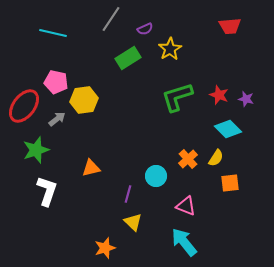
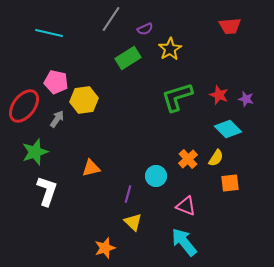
cyan line: moved 4 px left
gray arrow: rotated 18 degrees counterclockwise
green star: moved 1 px left, 2 px down
